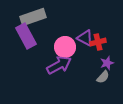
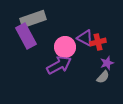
gray rectangle: moved 2 px down
